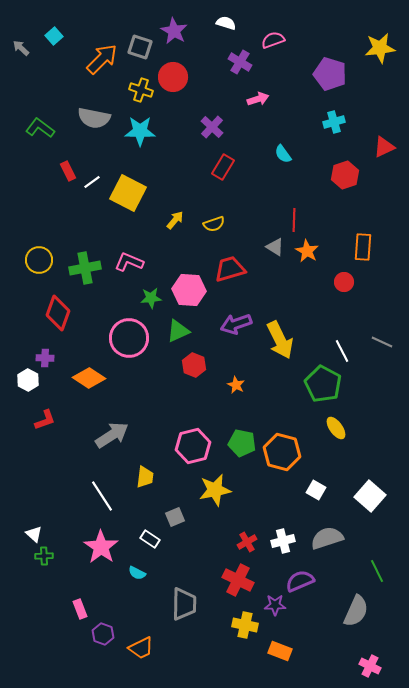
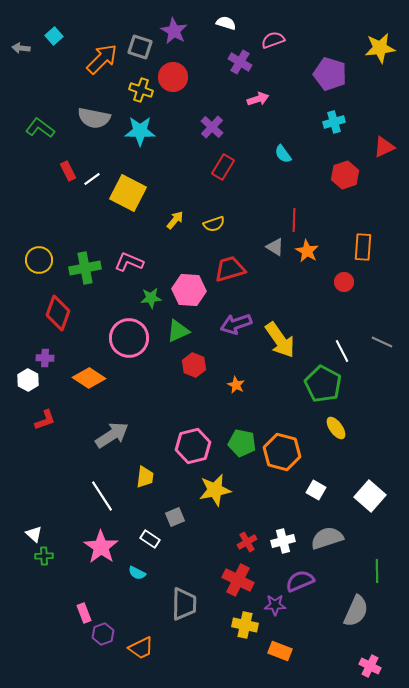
gray arrow at (21, 48): rotated 36 degrees counterclockwise
white line at (92, 182): moved 3 px up
yellow arrow at (280, 340): rotated 9 degrees counterclockwise
green line at (377, 571): rotated 25 degrees clockwise
pink rectangle at (80, 609): moved 4 px right, 4 px down
purple hexagon at (103, 634): rotated 20 degrees clockwise
